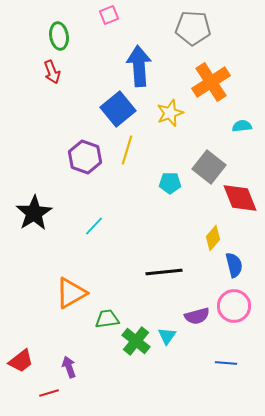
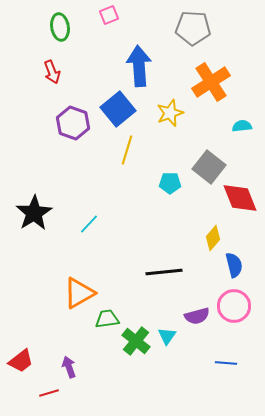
green ellipse: moved 1 px right, 9 px up
purple hexagon: moved 12 px left, 34 px up
cyan line: moved 5 px left, 2 px up
orange triangle: moved 8 px right
